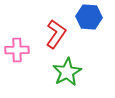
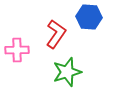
green star: rotated 12 degrees clockwise
